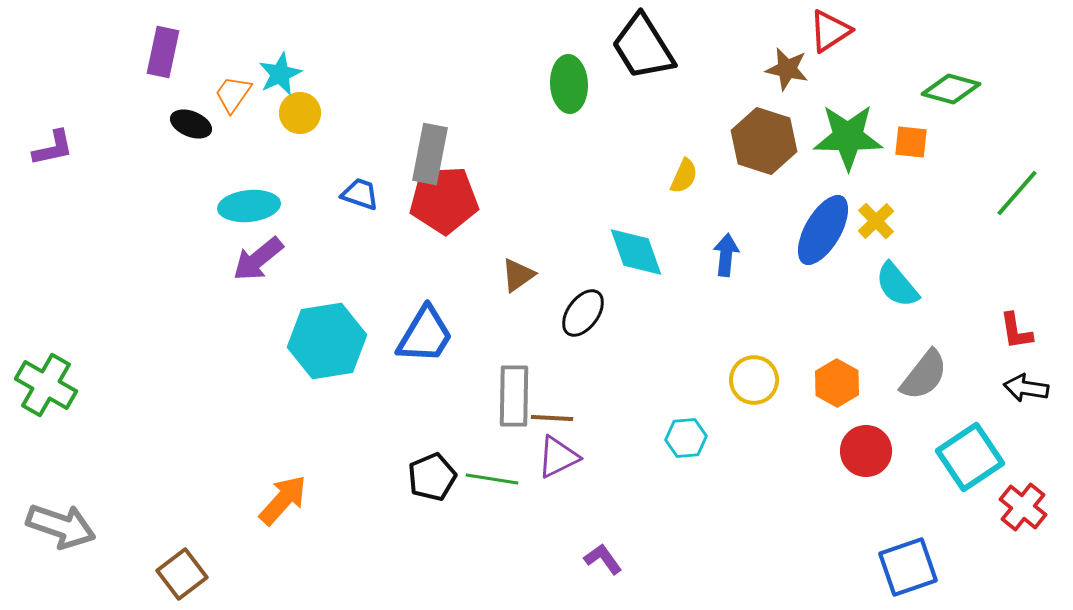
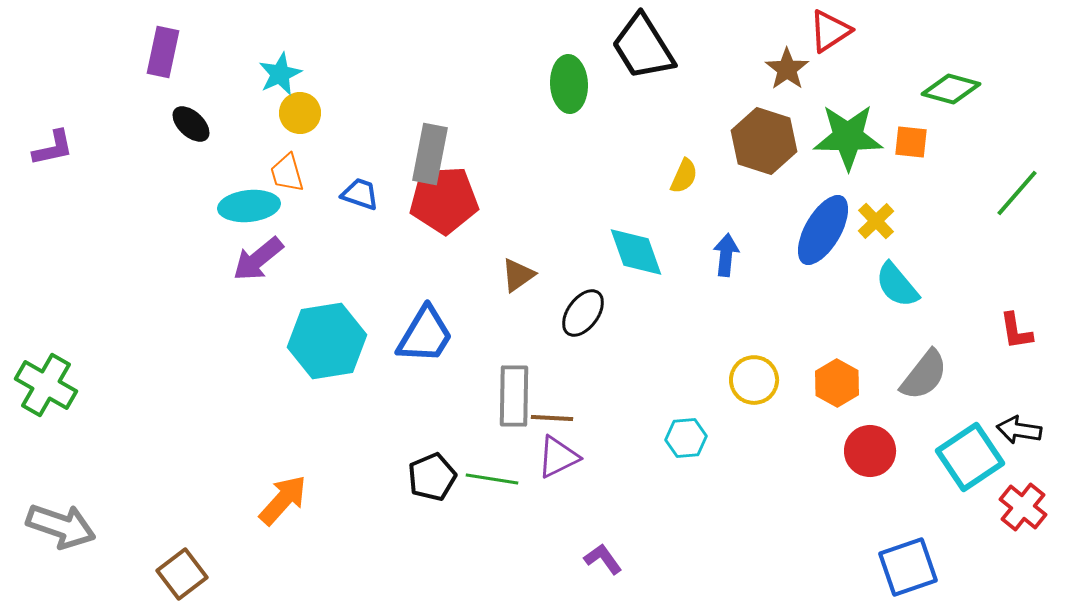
brown star at (787, 69): rotated 24 degrees clockwise
orange trapezoid at (233, 94): moved 54 px right, 79 px down; rotated 51 degrees counterclockwise
black ellipse at (191, 124): rotated 21 degrees clockwise
black arrow at (1026, 388): moved 7 px left, 42 px down
red circle at (866, 451): moved 4 px right
